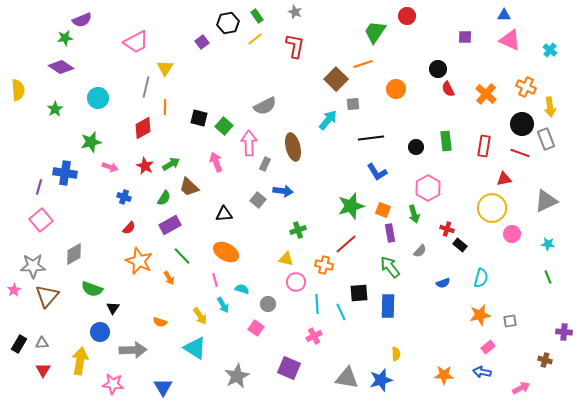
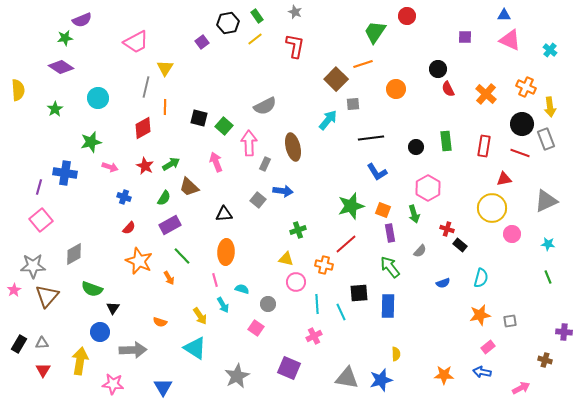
orange ellipse at (226, 252): rotated 65 degrees clockwise
